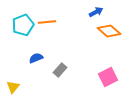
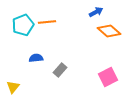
blue semicircle: rotated 16 degrees clockwise
